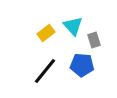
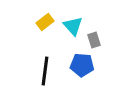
yellow rectangle: moved 1 px left, 11 px up
black line: rotated 32 degrees counterclockwise
